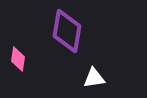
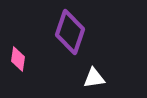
purple diamond: moved 3 px right, 1 px down; rotated 9 degrees clockwise
